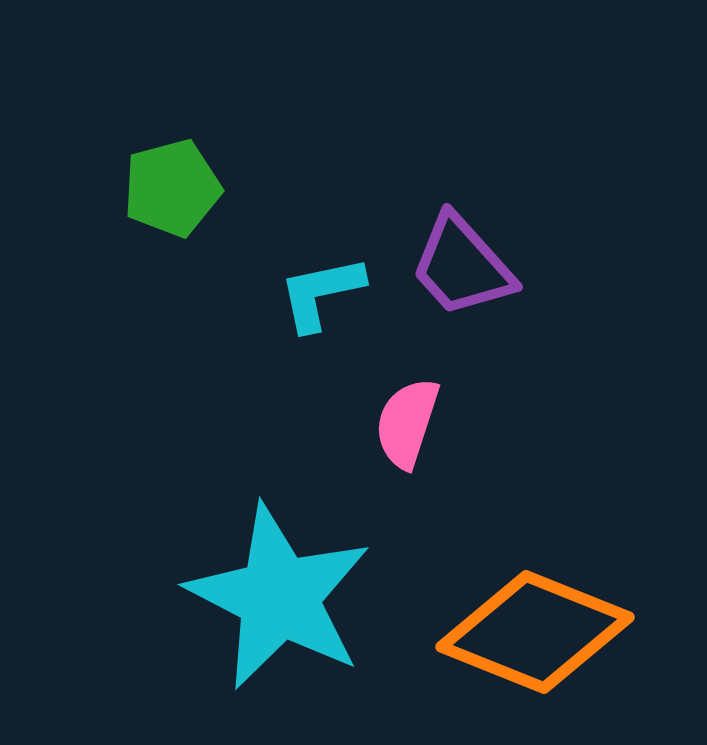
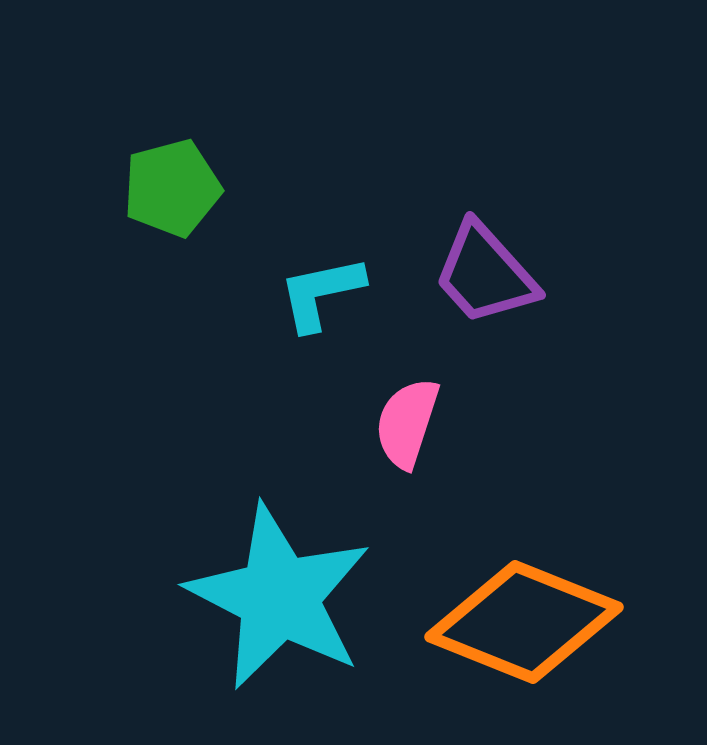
purple trapezoid: moved 23 px right, 8 px down
orange diamond: moved 11 px left, 10 px up
